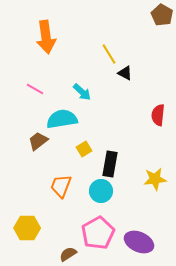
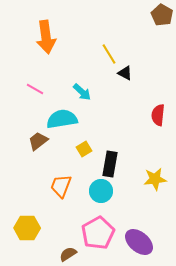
purple ellipse: rotated 16 degrees clockwise
